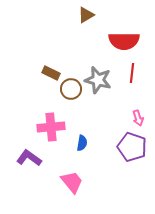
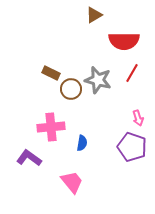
brown triangle: moved 8 px right
red line: rotated 24 degrees clockwise
